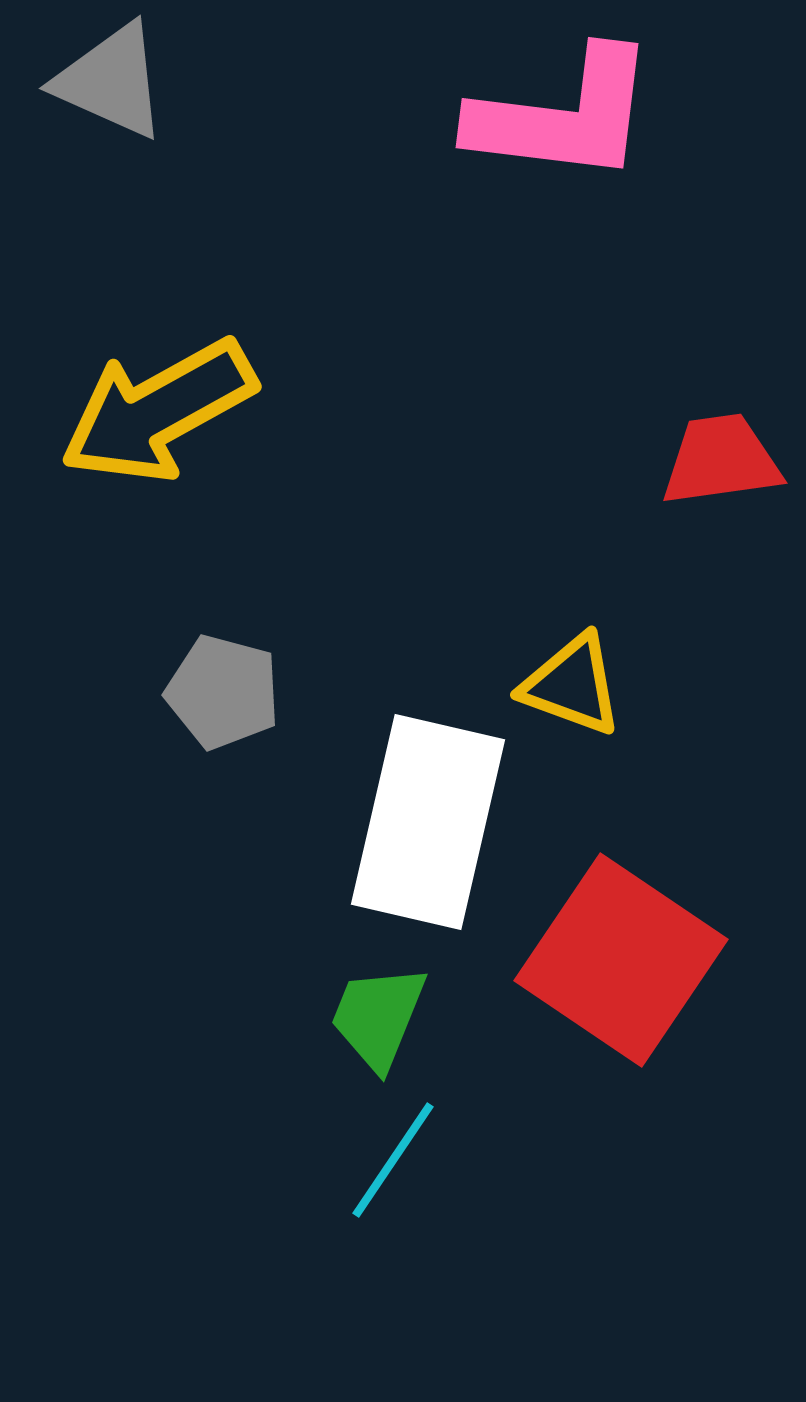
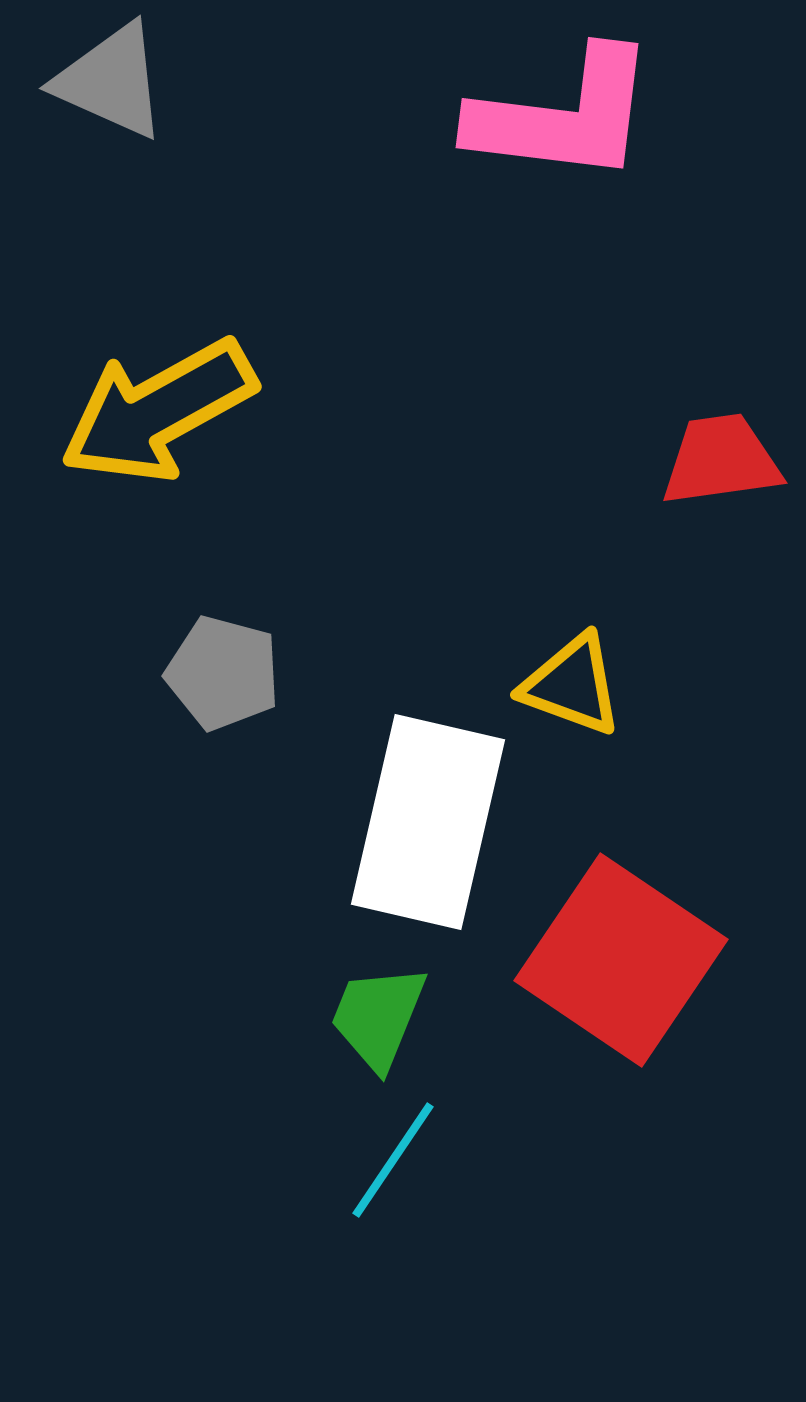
gray pentagon: moved 19 px up
